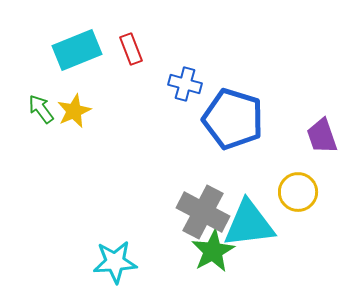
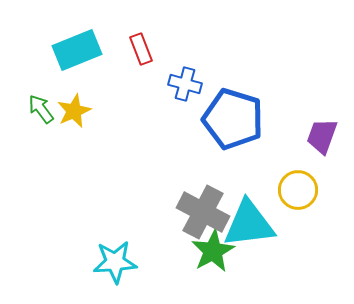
red rectangle: moved 10 px right
purple trapezoid: rotated 39 degrees clockwise
yellow circle: moved 2 px up
